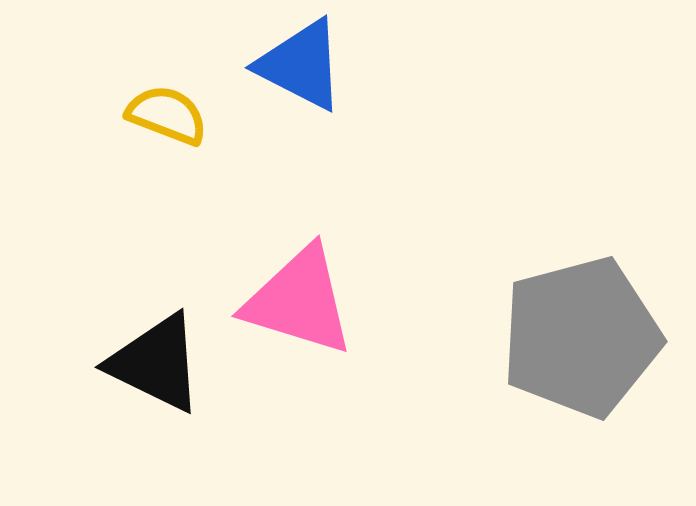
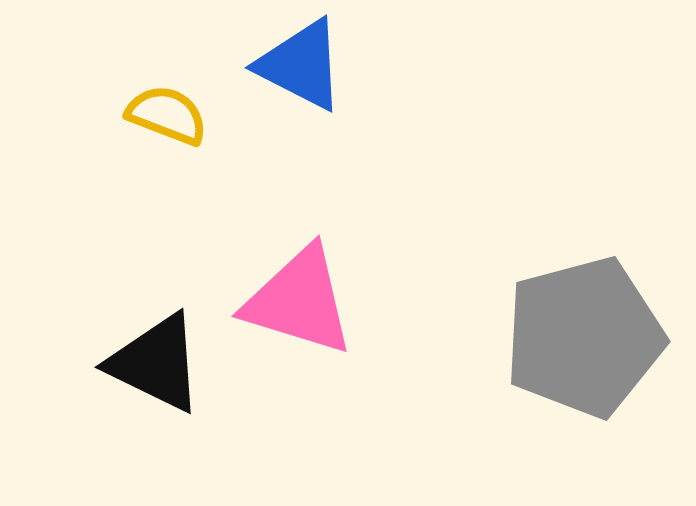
gray pentagon: moved 3 px right
